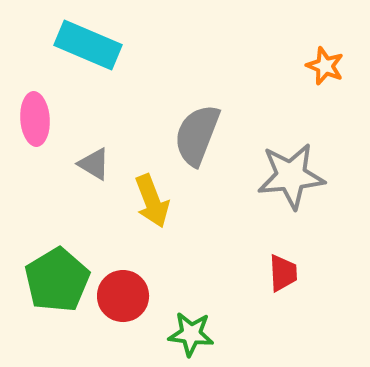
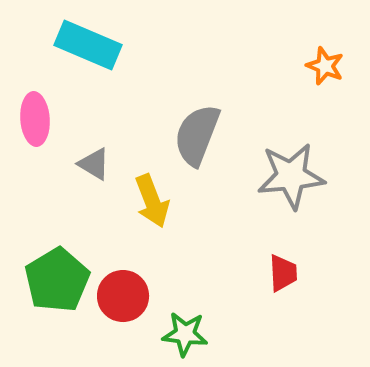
green star: moved 6 px left
